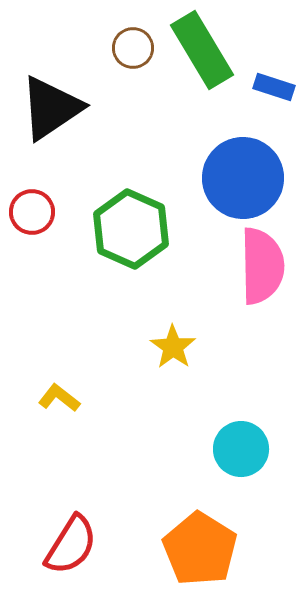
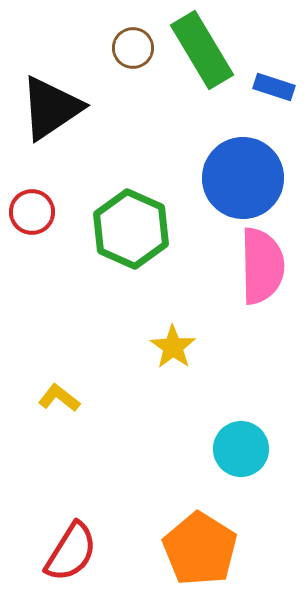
red semicircle: moved 7 px down
